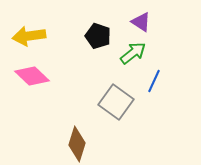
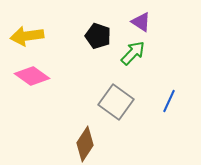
yellow arrow: moved 2 px left
green arrow: rotated 8 degrees counterclockwise
pink diamond: rotated 8 degrees counterclockwise
blue line: moved 15 px right, 20 px down
brown diamond: moved 8 px right; rotated 16 degrees clockwise
